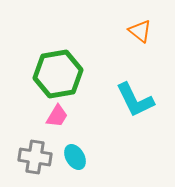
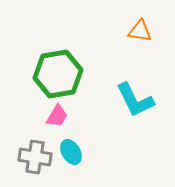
orange triangle: rotated 30 degrees counterclockwise
cyan ellipse: moved 4 px left, 5 px up
